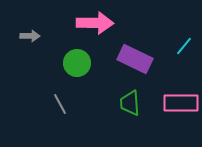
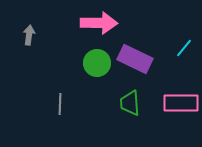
pink arrow: moved 4 px right
gray arrow: moved 1 px left, 1 px up; rotated 84 degrees counterclockwise
cyan line: moved 2 px down
green circle: moved 20 px right
gray line: rotated 30 degrees clockwise
